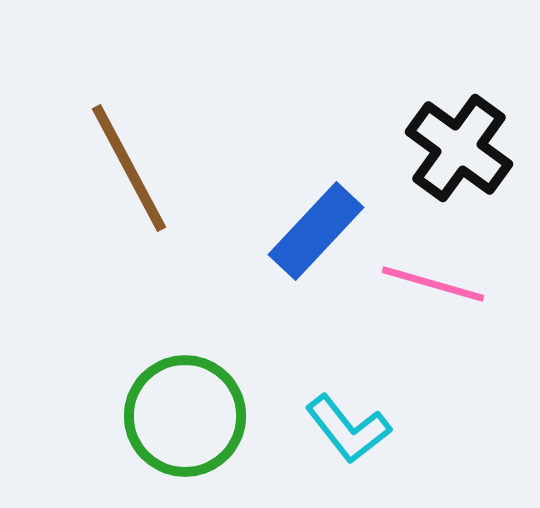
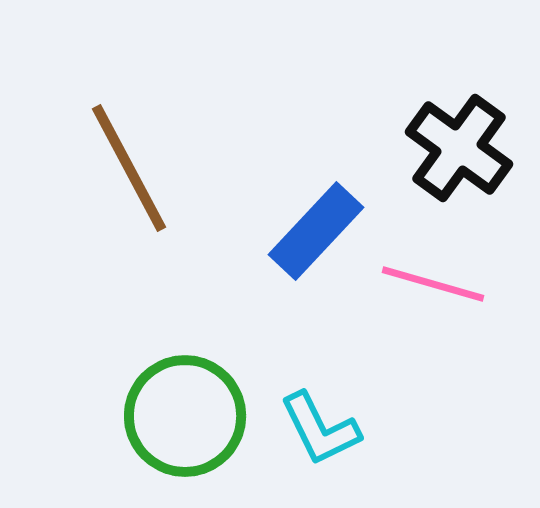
cyan L-shape: moved 28 px left; rotated 12 degrees clockwise
